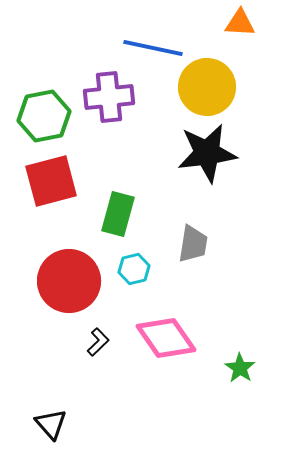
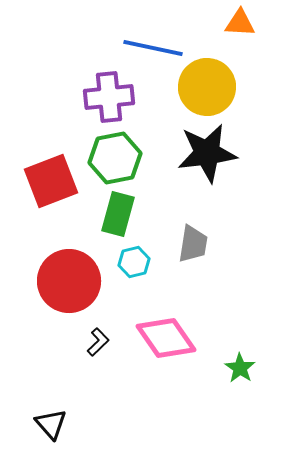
green hexagon: moved 71 px right, 42 px down
red square: rotated 6 degrees counterclockwise
cyan hexagon: moved 7 px up
